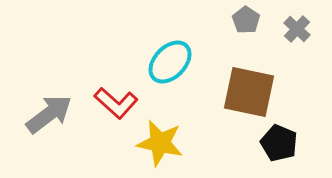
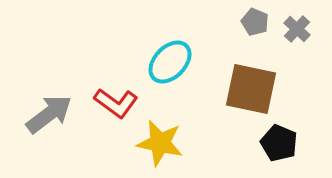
gray pentagon: moved 9 px right, 2 px down; rotated 12 degrees counterclockwise
brown square: moved 2 px right, 3 px up
red L-shape: rotated 6 degrees counterclockwise
